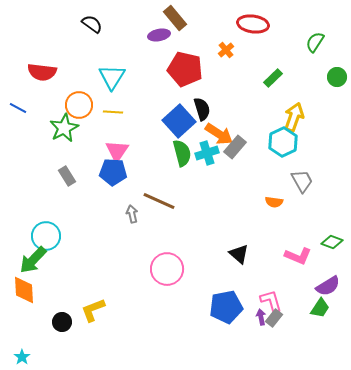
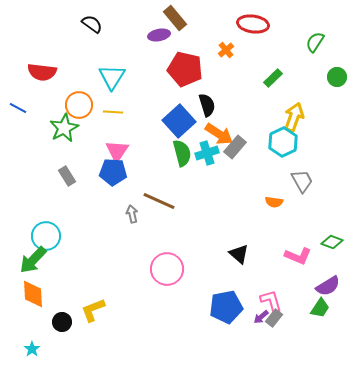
black semicircle at (202, 109): moved 5 px right, 4 px up
orange diamond at (24, 290): moved 9 px right, 4 px down
purple arrow at (261, 317): rotated 119 degrees counterclockwise
cyan star at (22, 357): moved 10 px right, 8 px up
